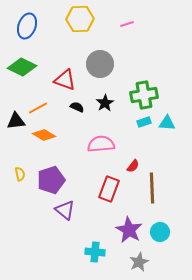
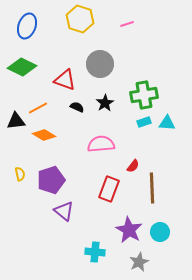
yellow hexagon: rotated 20 degrees clockwise
purple triangle: moved 1 px left, 1 px down
